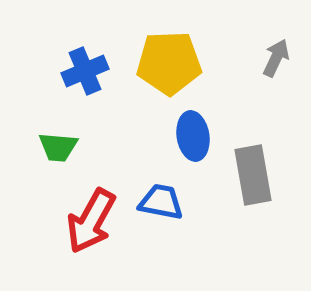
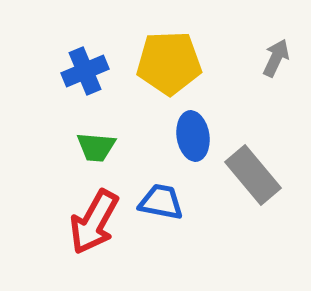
green trapezoid: moved 38 px right
gray rectangle: rotated 30 degrees counterclockwise
red arrow: moved 3 px right, 1 px down
